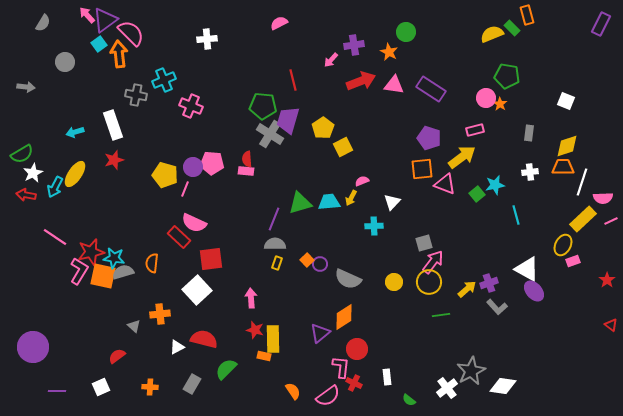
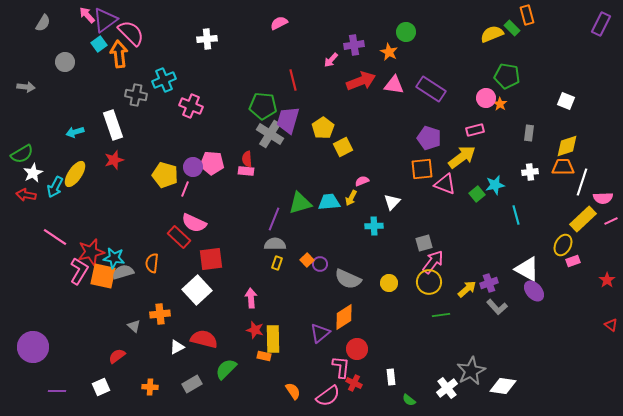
yellow circle at (394, 282): moved 5 px left, 1 px down
white rectangle at (387, 377): moved 4 px right
gray rectangle at (192, 384): rotated 30 degrees clockwise
